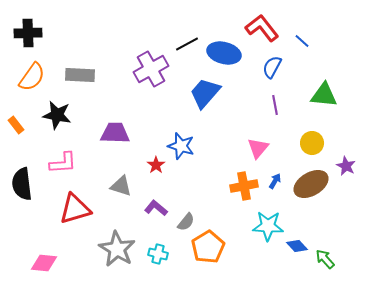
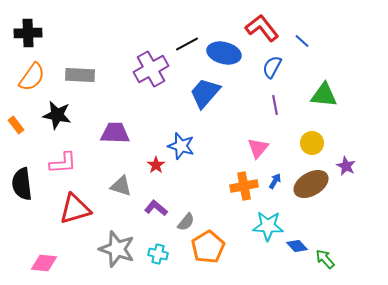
gray star: rotated 12 degrees counterclockwise
